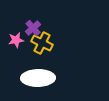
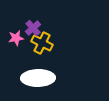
pink star: moved 2 px up
